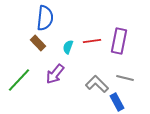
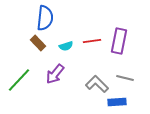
cyan semicircle: moved 2 px left, 1 px up; rotated 128 degrees counterclockwise
blue rectangle: rotated 66 degrees counterclockwise
